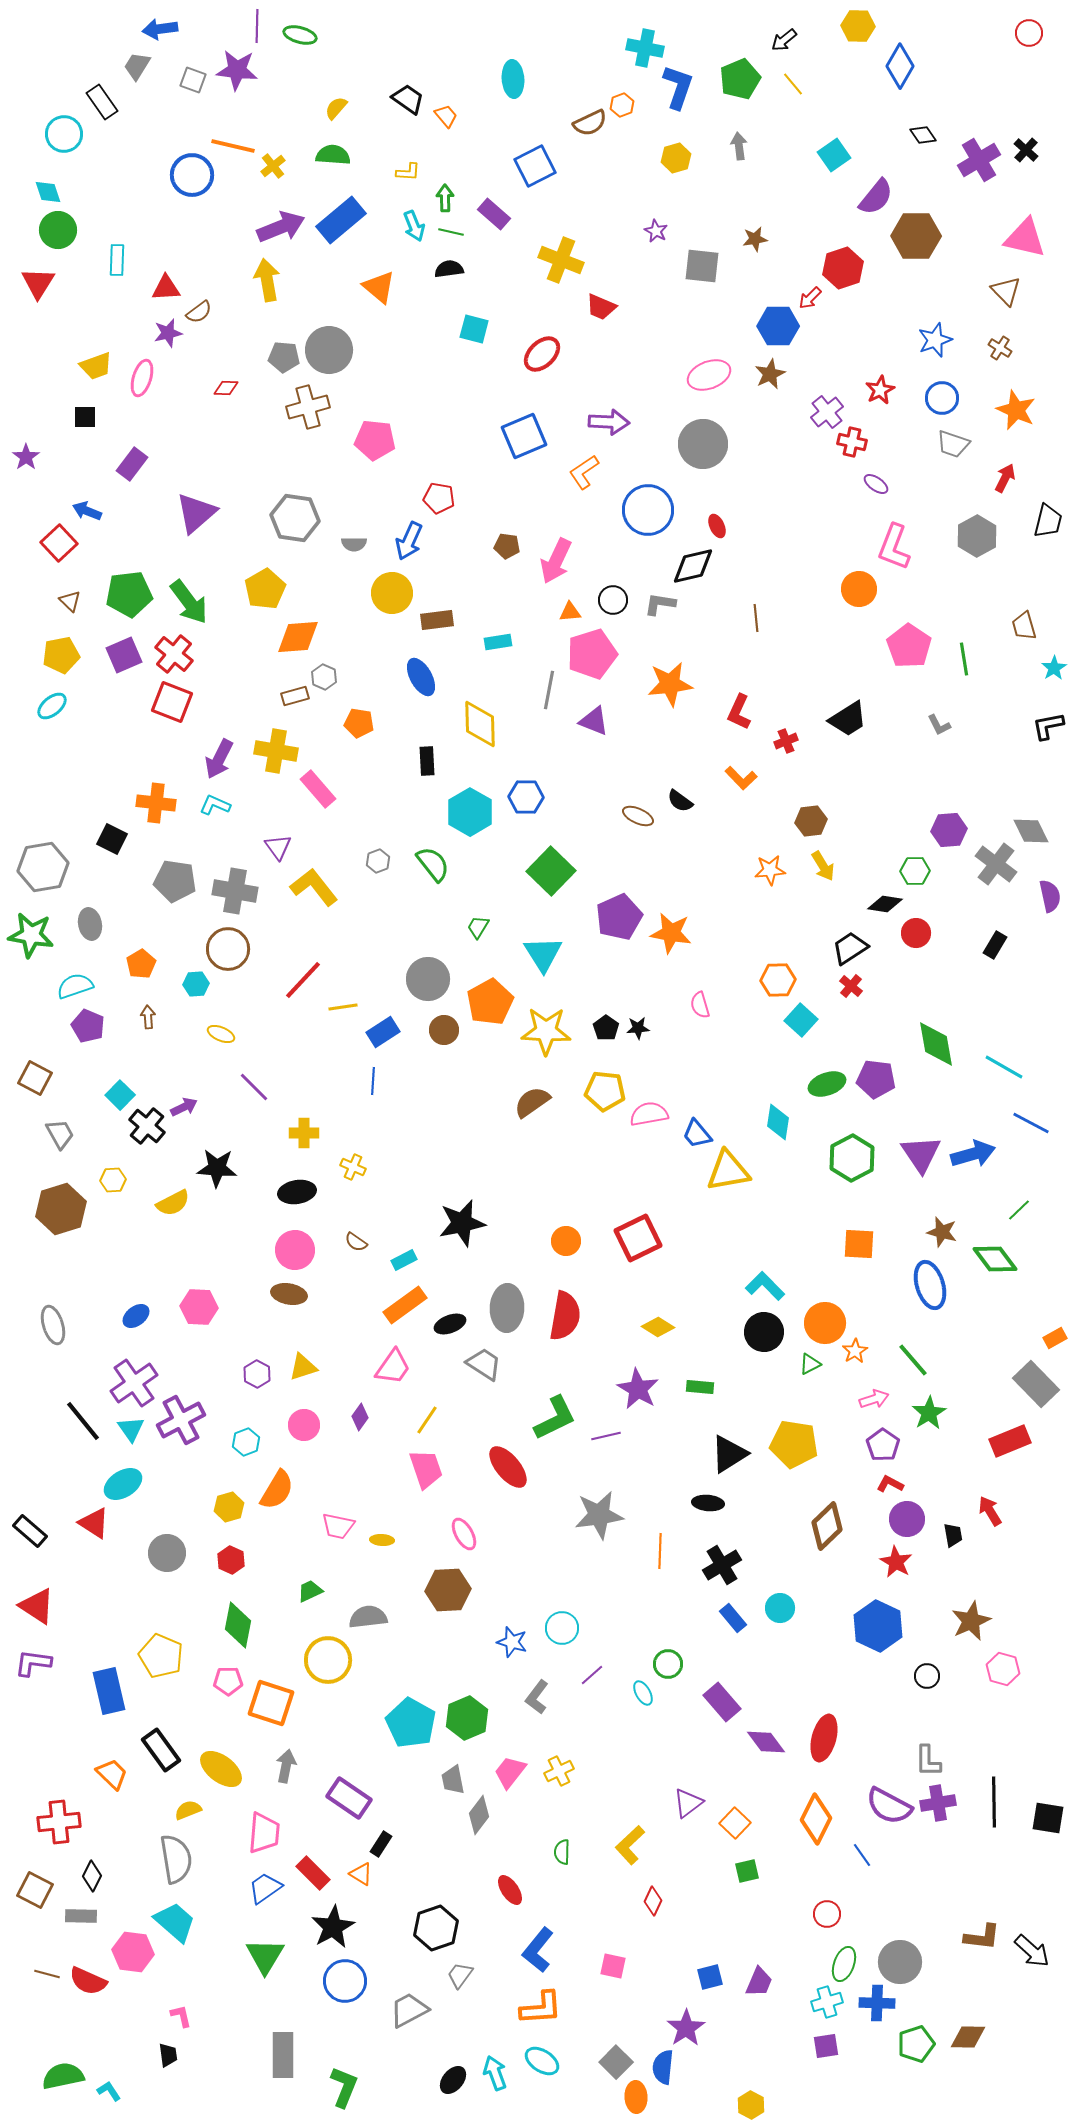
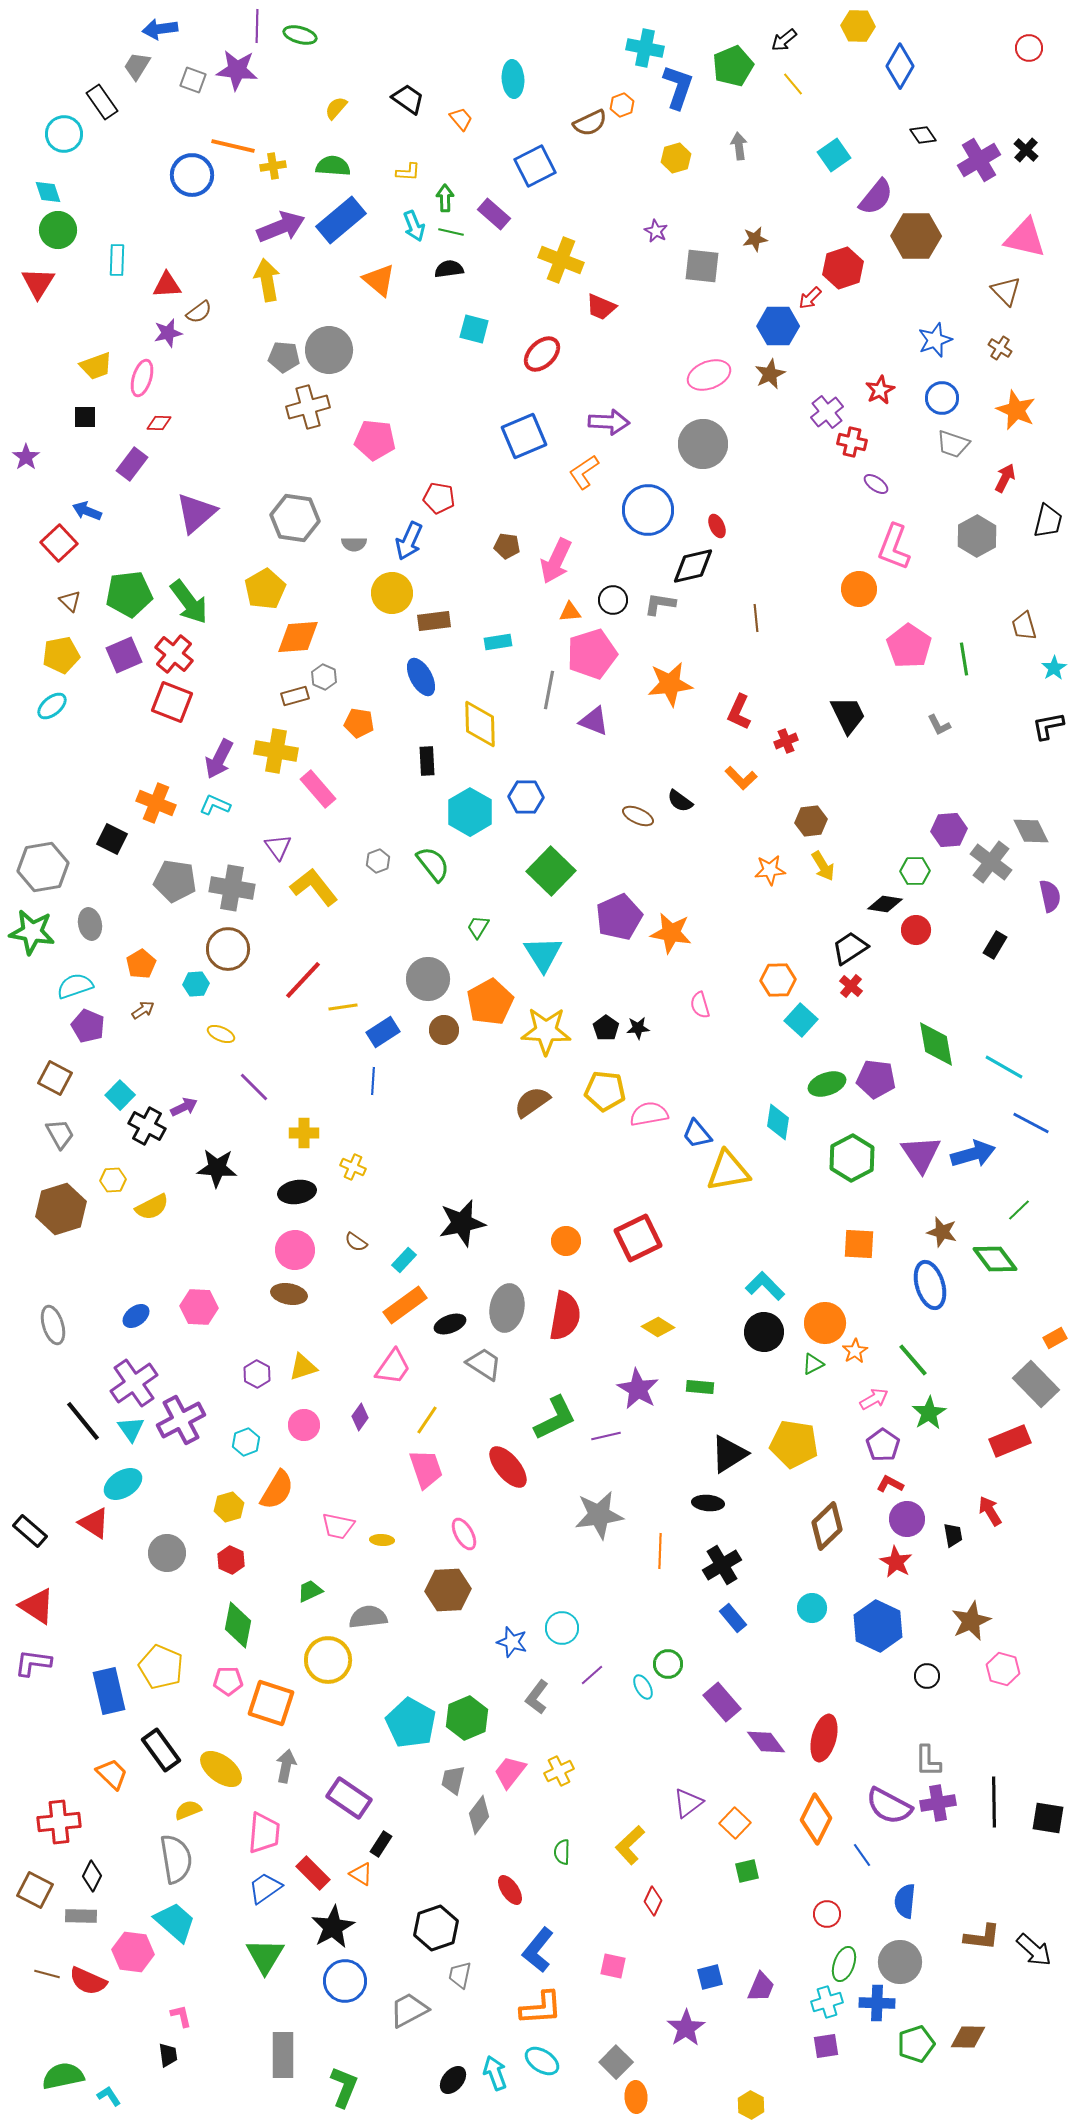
red circle at (1029, 33): moved 15 px down
green pentagon at (740, 79): moved 7 px left, 13 px up
orange trapezoid at (446, 116): moved 15 px right, 3 px down
green semicircle at (333, 155): moved 11 px down
yellow cross at (273, 166): rotated 30 degrees clockwise
orange triangle at (379, 287): moved 7 px up
red triangle at (166, 288): moved 1 px right, 3 px up
red diamond at (226, 388): moved 67 px left, 35 px down
brown rectangle at (437, 620): moved 3 px left, 1 px down
black trapezoid at (848, 719): moved 4 px up; rotated 84 degrees counterclockwise
orange cross at (156, 803): rotated 15 degrees clockwise
gray cross at (996, 864): moved 5 px left, 2 px up
gray cross at (235, 891): moved 3 px left, 3 px up
red circle at (916, 933): moved 3 px up
green star at (31, 935): moved 1 px right, 3 px up
brown arrow at (148, 1017): moved 5 px left, 7 px up; rotated 60 degrees clockwise
brown square at (35, 1078): moved 20 px right
black cross at (147, 1126): rotated 12 degrees counterclockwise
yellow semicircle at (173, 1203): moved 21 px left, 4 px down
cyan rectangle at (404, 1260): rotated 20 degrees counterclockwise
gray ellipse at (507, 1308): rotated 9 degrees clockwise
green triangle at (810, 1364): moved 3 px right
pink arrow at (874, 1399): rotated 12 degrees counterclockwise
cyan circle at (780, 1608): moved 32 px right
yellow pentagon at (161, 1656): moved 11 px down
cyan ellipse at (643, 1693): moved 6 px up
gray trapezoid at (453, 1780): rotated 24 degrees clockwise
black arrow at (1032, 1951): moved 2 px right, 1 px up
gray trapezoid at (460, 1975): rotated 24 degrees counterclockwise
purple trapezoid at (759, 1982): moved 2 px right, 5 px down
blue semicircle at (663, 2067): moved 242 px right, 166 px up
cyan L-shape at (109, 2091): moved 5 px down
